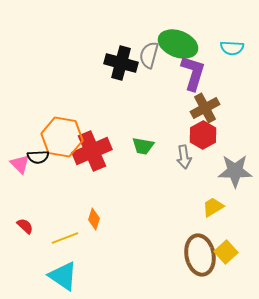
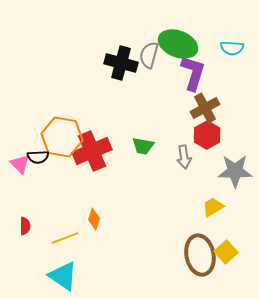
red hexagon: moved 4 px right
red semicircle: rotated 48 degrees clockwise
